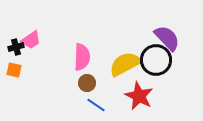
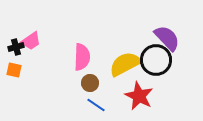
pink trapezoid: moved 1 px down
brown circle: moved 3 px right
